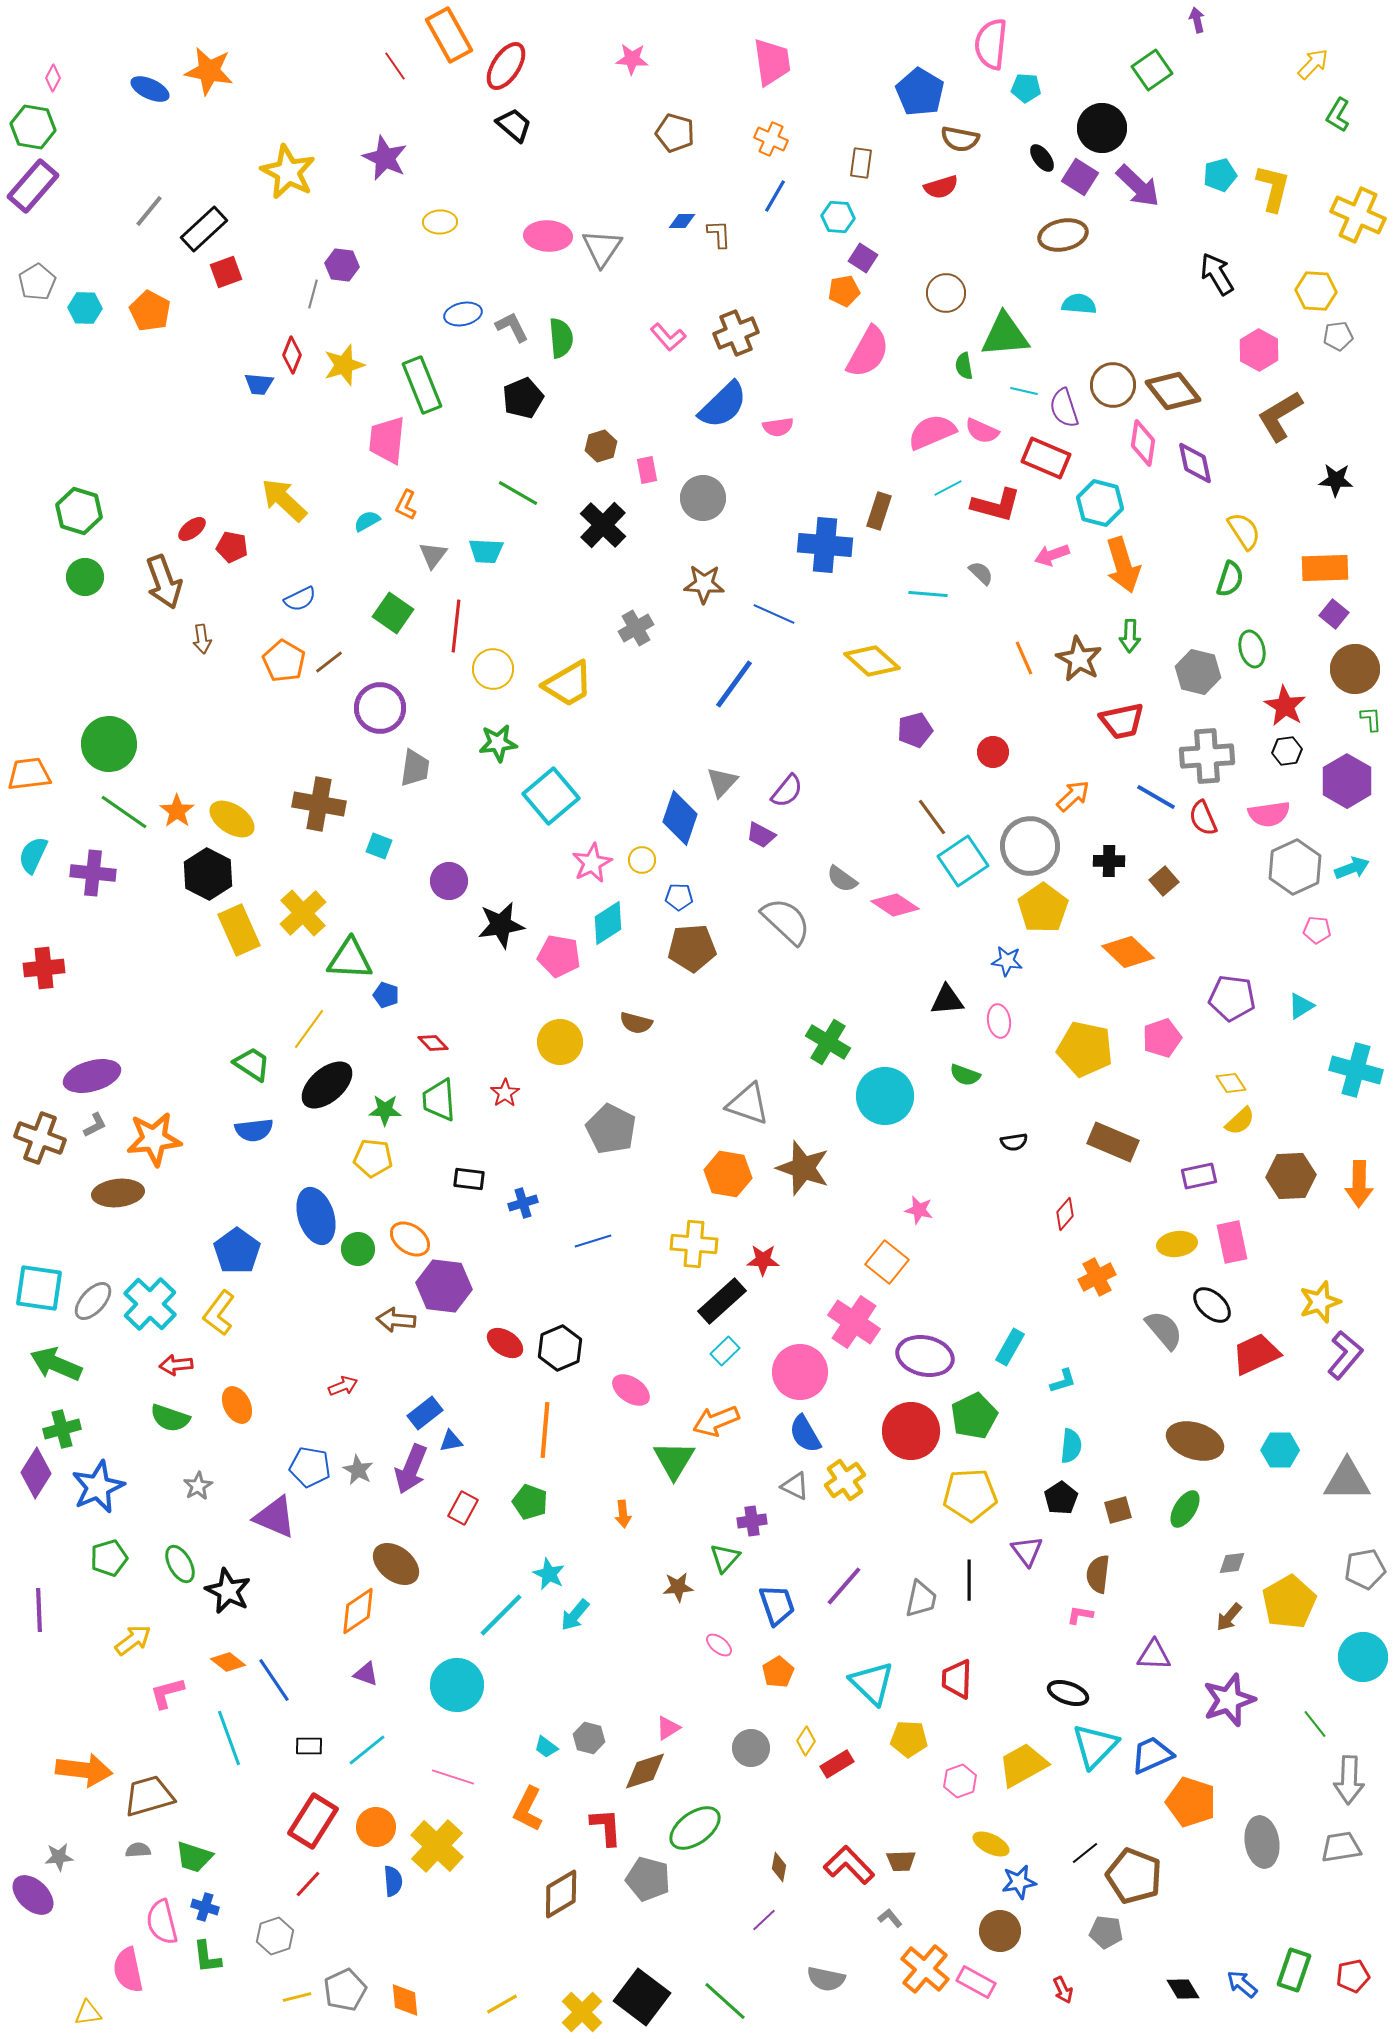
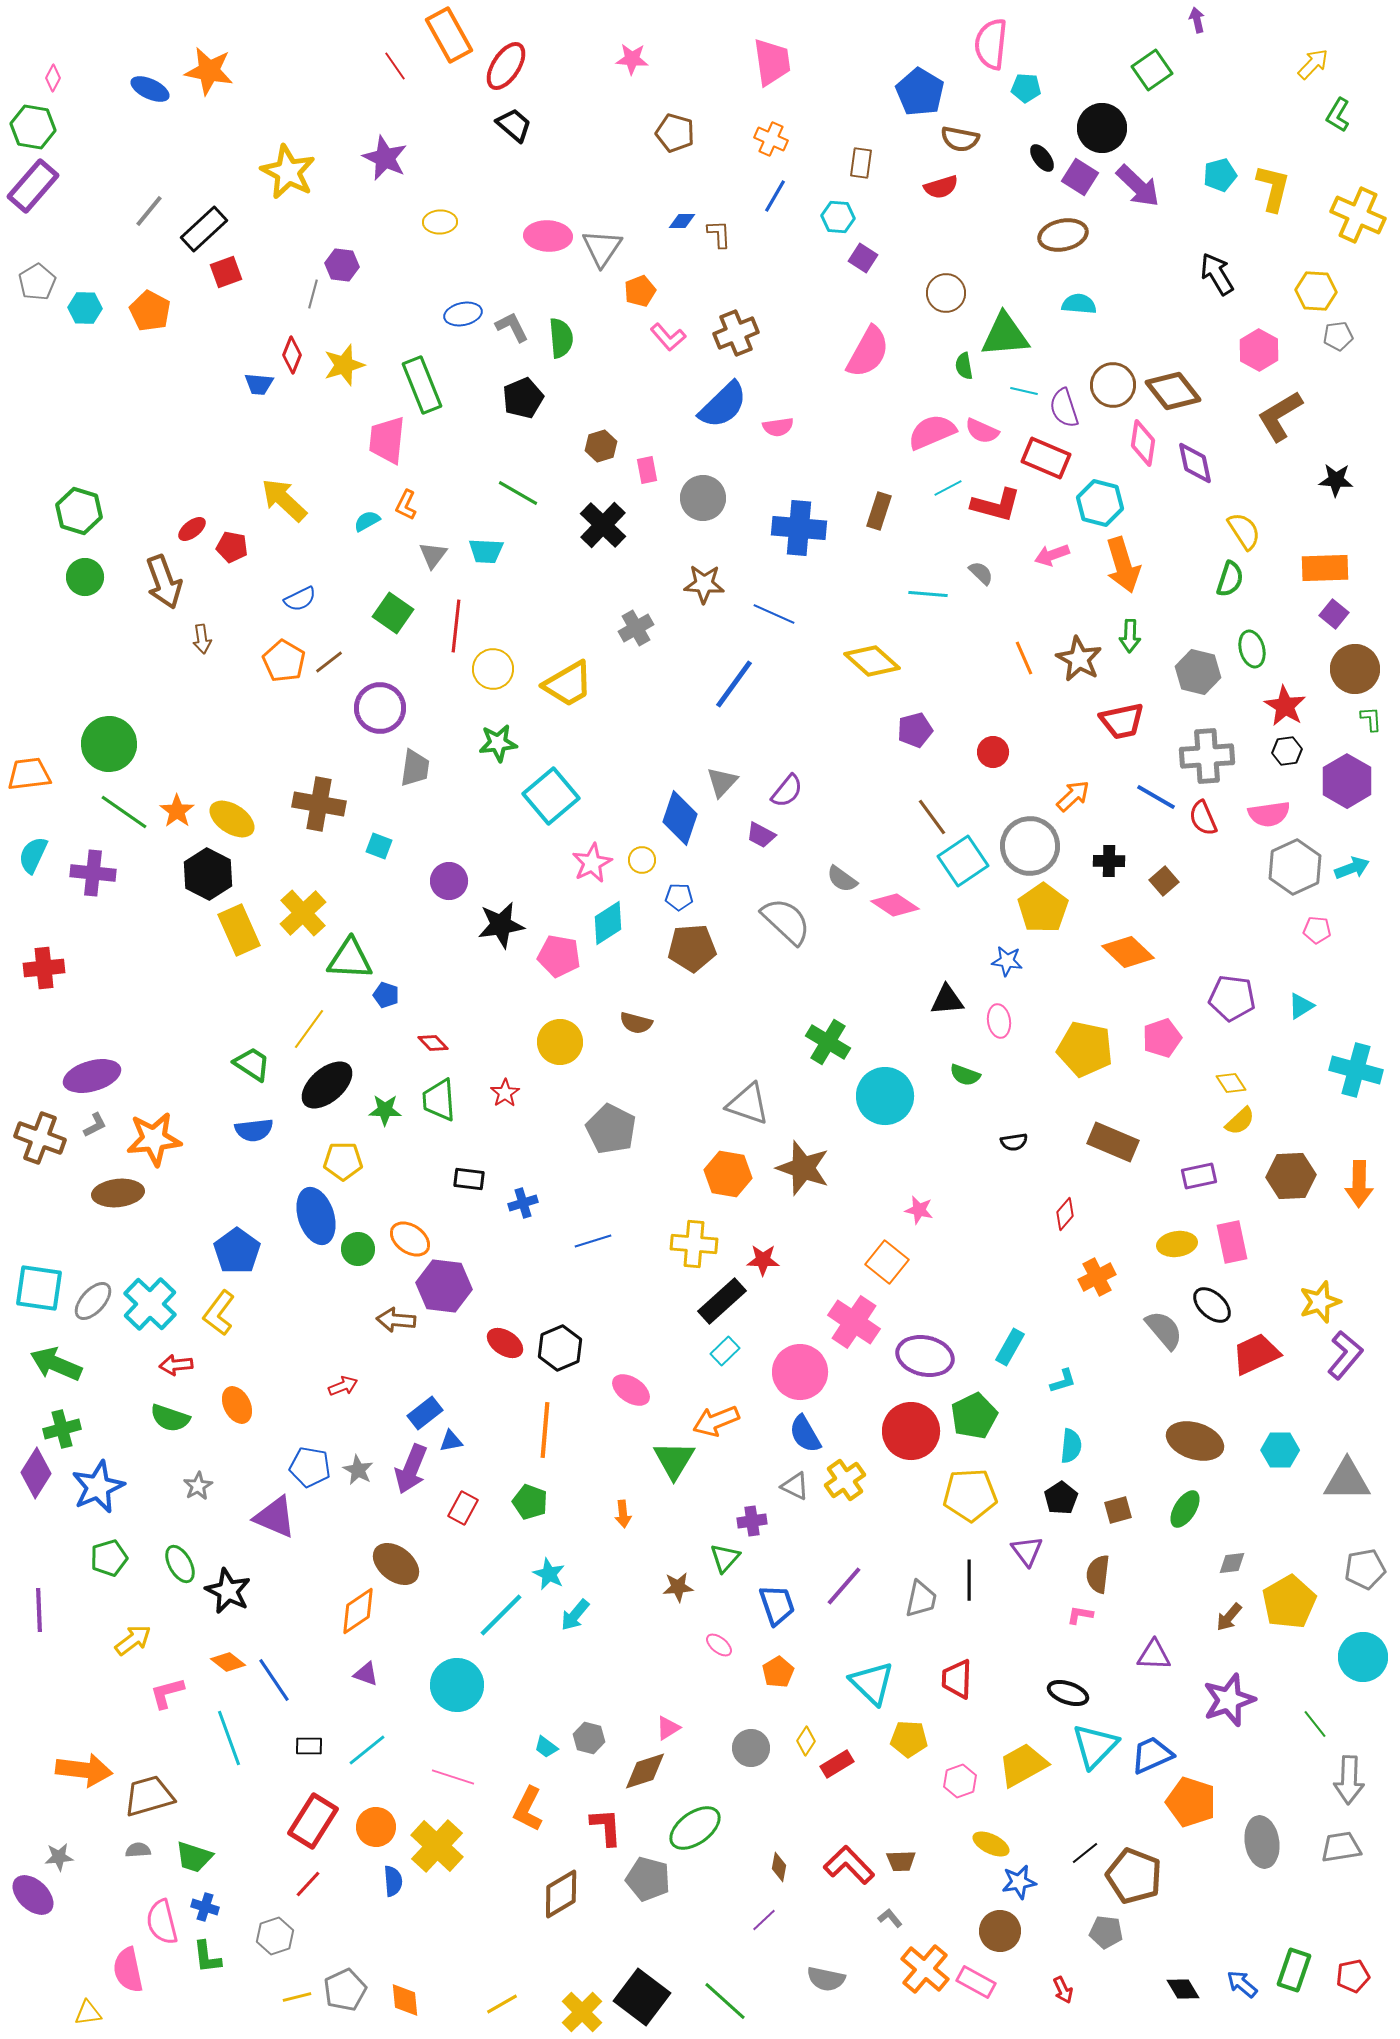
orange pentagon at (844, 291): moved 204 px left; rotated 12 degrees counterclockwise
blue cross at (825, 545): moved 26 px left, 17 px up
yellow pentagon at (373, 1158): moved 30 px left, 3 px down; rotated 6 degrees counterclockwise
